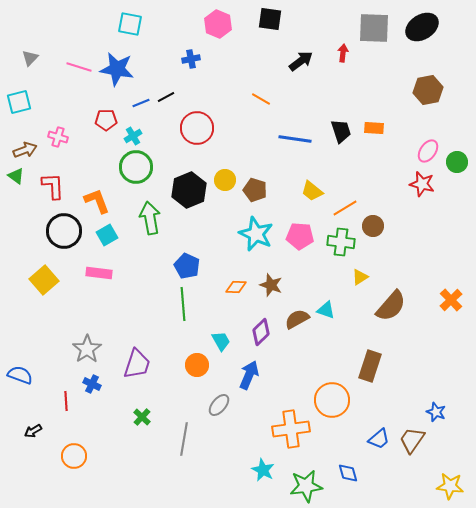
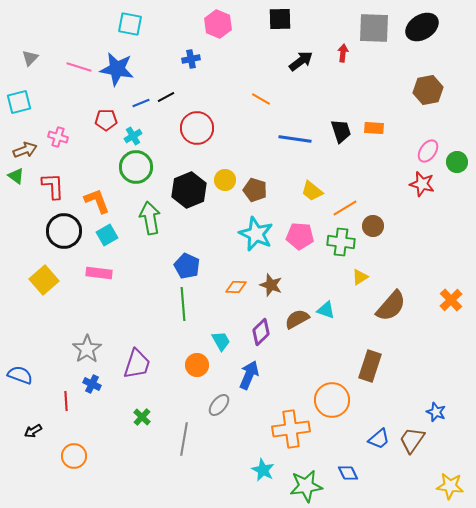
black square at (270, 19): moved 10 px right; rotated 10 degrees counterclockwise
blue diamond at (348, 473): rotated 10 degrees counterclockwise
